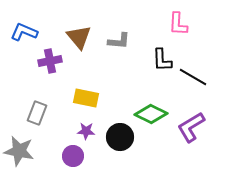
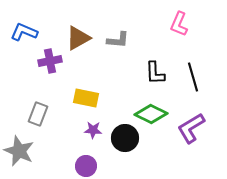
pink L-shape: moved 1 px right; rotated 20 degrees clockwise
brown triangle: moved 1 px left, 1 px down; rotated 40 degrees clockwise
gray L-shape: moved 1 px left, 1 px up
black L-shape: moved 7 px left, 13 px down
black line: rotated 44 degrees clockwise
gray rectangle: moved 1 px right, 1 px down
purple L-shape: moved 1 px down
purple star: moved 7 px right, 1 px up
black circle: moved 5 px right, 1 px down
gray star: rotated 12 degrees clockwise
purple circle: moved 13 px right, 10 px down
